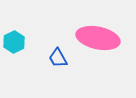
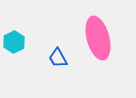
pink ellipse: rotated 63 degrees clockwise
